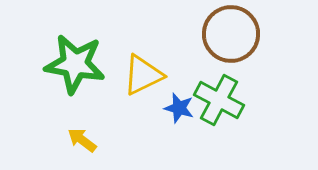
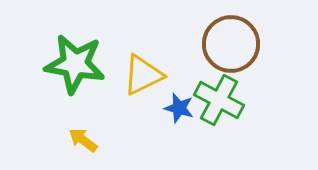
brown circle: moved 10 px down
yellow arrow: moved 1 px right
